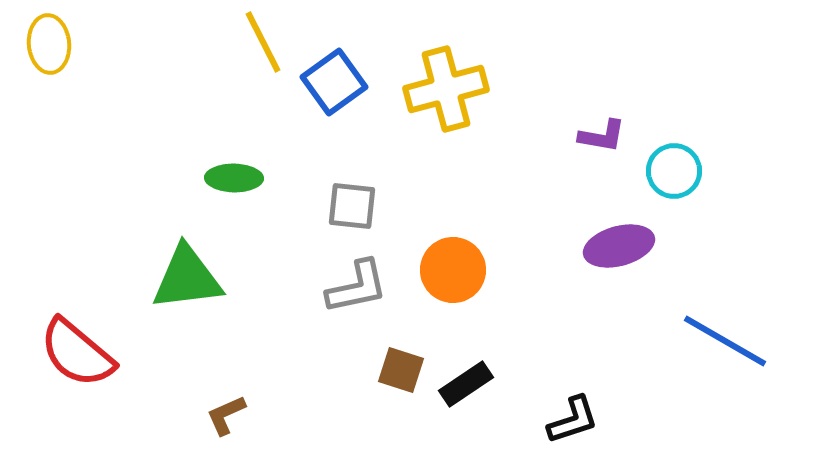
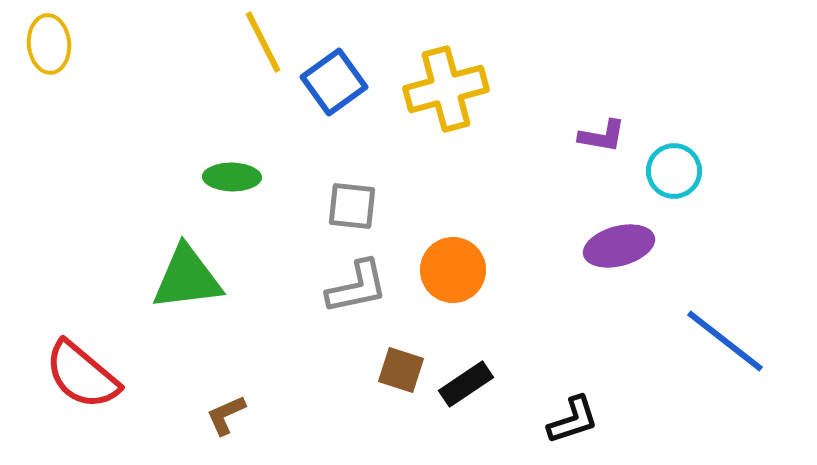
green ellipse: moved 2 px left, 1 px up
blue line: rotated 8 degrees clockwise
red semicircle: moved 5 px right, 22 px down
